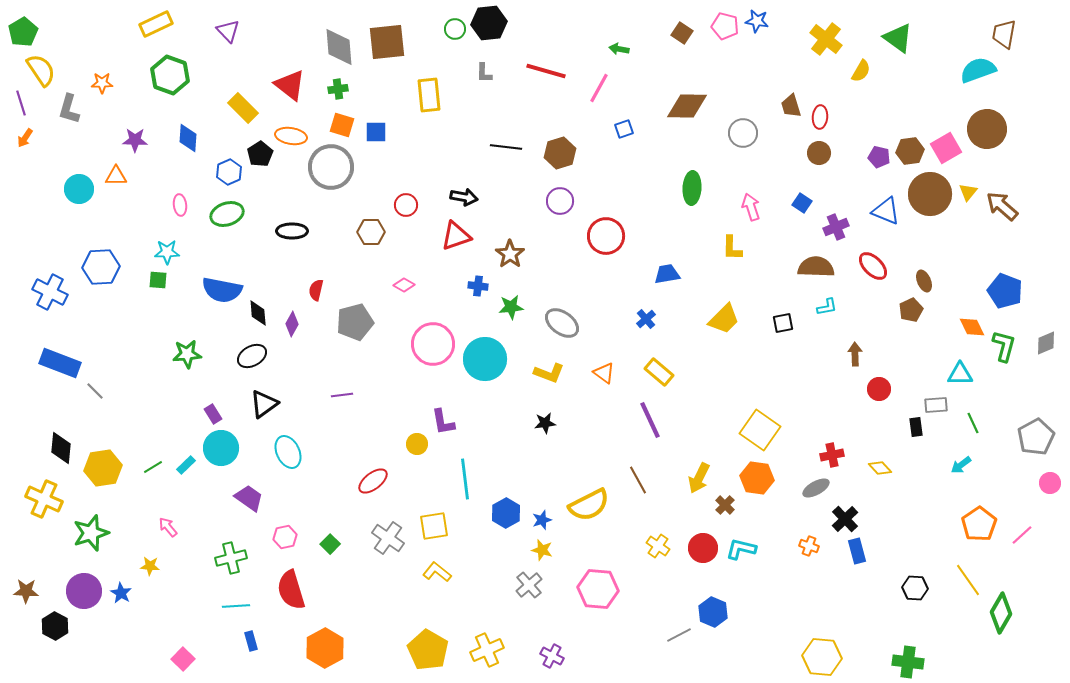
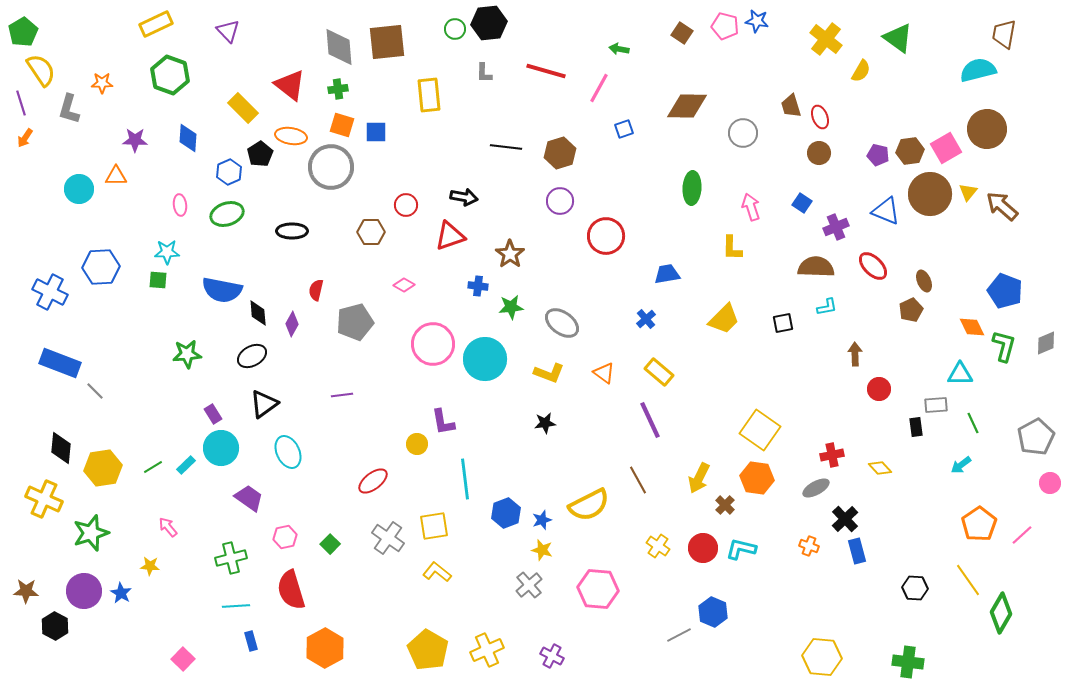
cyan semicircle at (978, 70): rotated 6 degrees clockwise
red ellipse at (820, 117): rotated 25 degrees counterclockwise
purple pentagon at (879, 157): moved 1 px left, 2 px up
red triangle at (456, 236): moved 6 px left
blue hexagon at (506, 513): rotated 8 degrees clockwise
